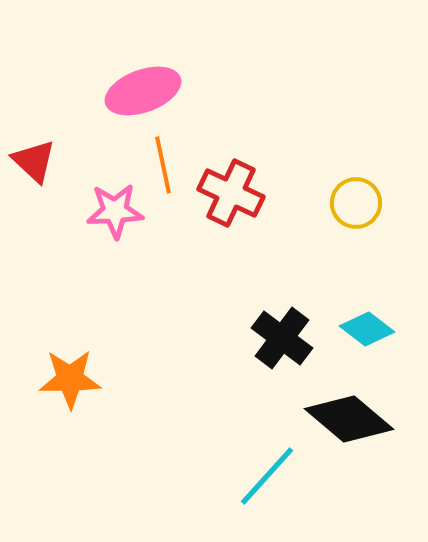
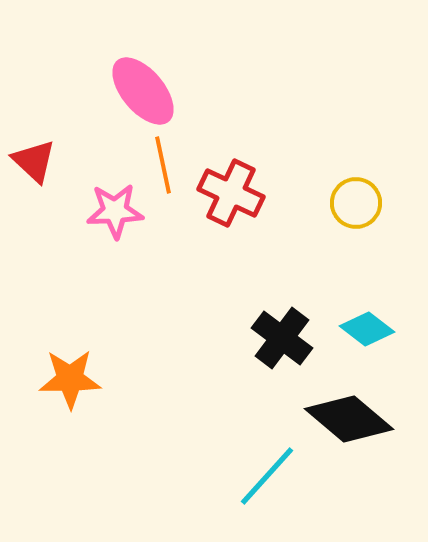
pink ellipse: rotated 70 degrees clockwise
